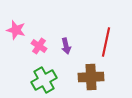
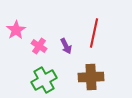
pink star: rotated 24 degrees clockwise
red line: moved 12 px left, 9 px up
purple arrow: rotated 14 degrees counterclockwise
